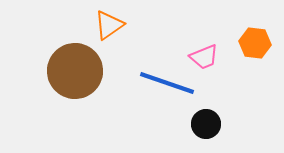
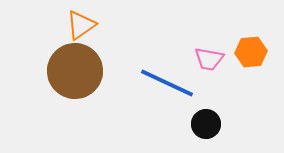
orange triangle: moved 28 px left
orange hexagon: moved 4 px left, 9 px down; rotated 12 degrees counterclockwise
pink trapezoid: moved 5 px right, 2 px down; rotated 32 degrees clockwise
blue line: rotated 6 degrees clockwise
